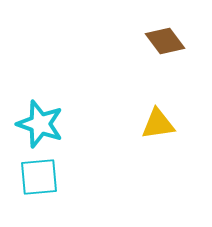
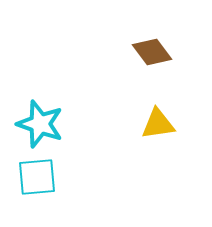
brown diamond: moved 13 px left, 11 px down
cyan square: moved 2 px left
